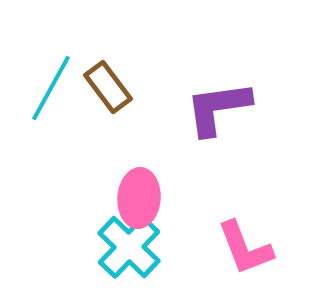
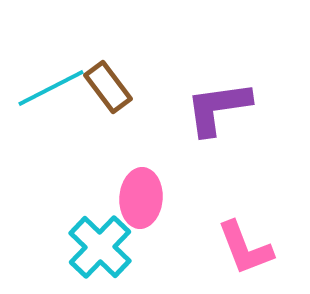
cyan line: rotated 34 degrees clockwise
pink ellipse: moved 2 px right
cyan cross: moved 29 px left
